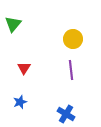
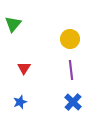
yellow circle: moved 3 px left
blue cross: moved 7 px right, 12 px up; rotated 12 degrees clockwise
